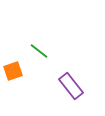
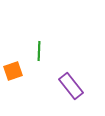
green line: rotated 54 degrees clockwise
